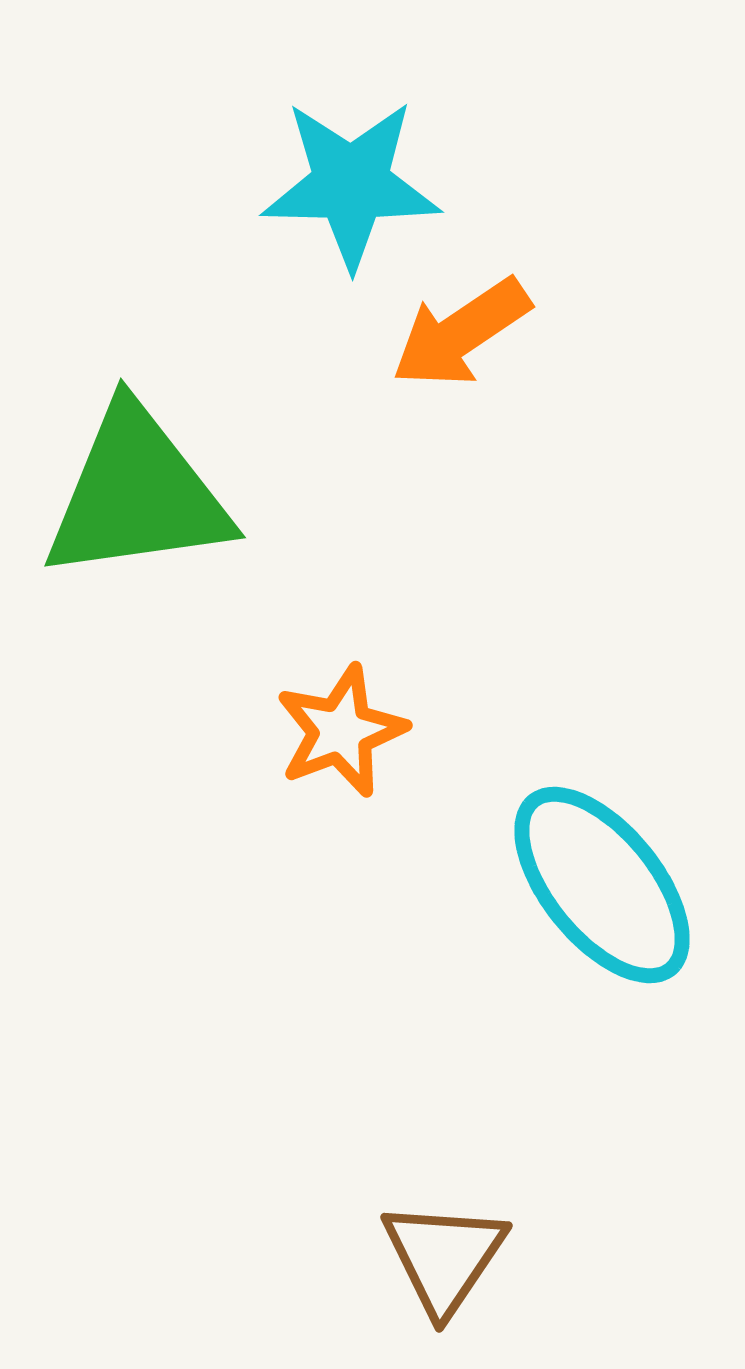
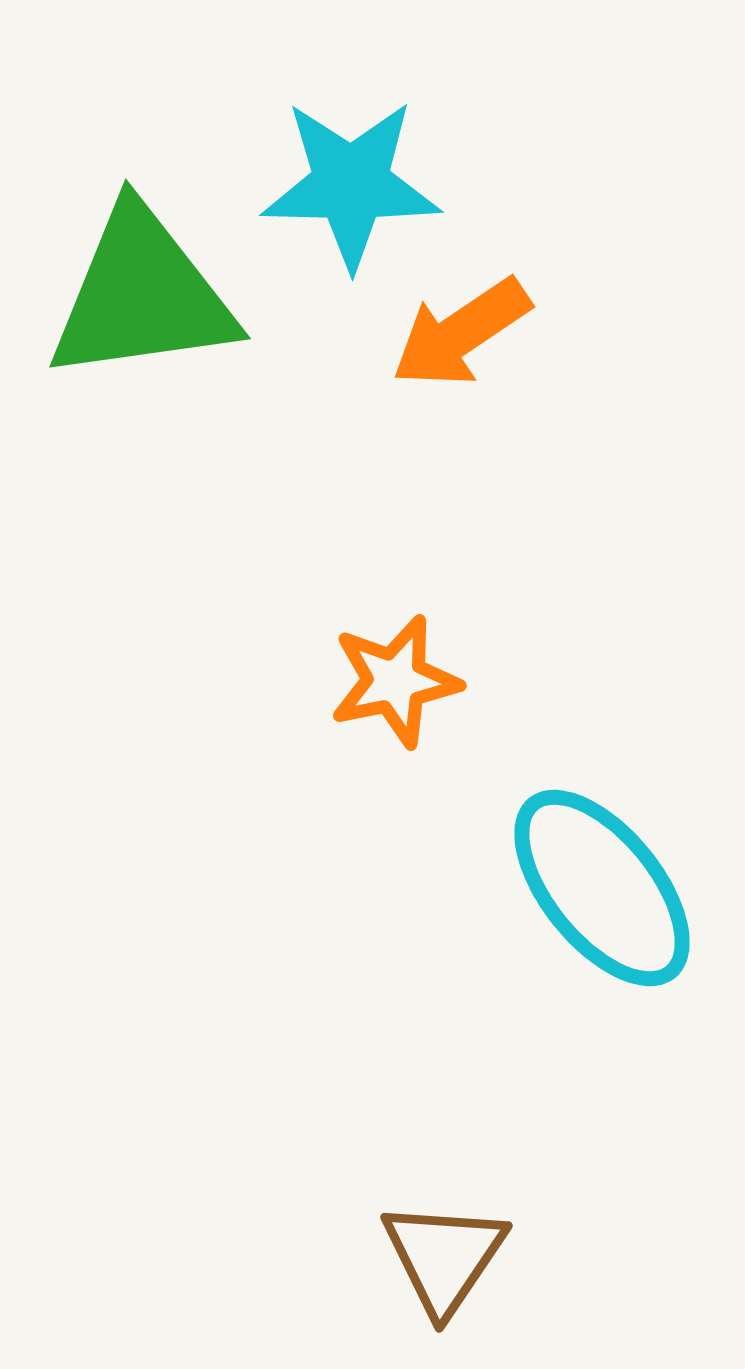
green triangle: moved 5 px right, 199 px up
orange star: moved 54 px right, 50 px up; rotated 9 degrees clockwise
cyan ellipse: moved 3 px down
